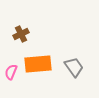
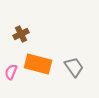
orange rectangle: rotated 20 degrees clockwise
